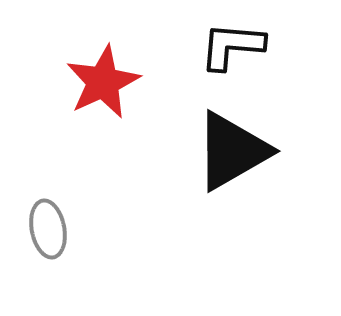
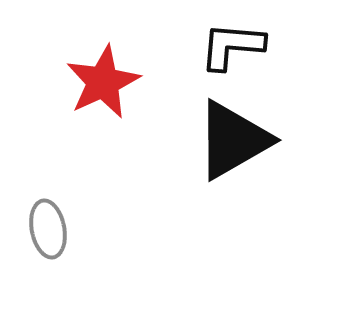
black triangle: moved 1 px right, 11 px up
